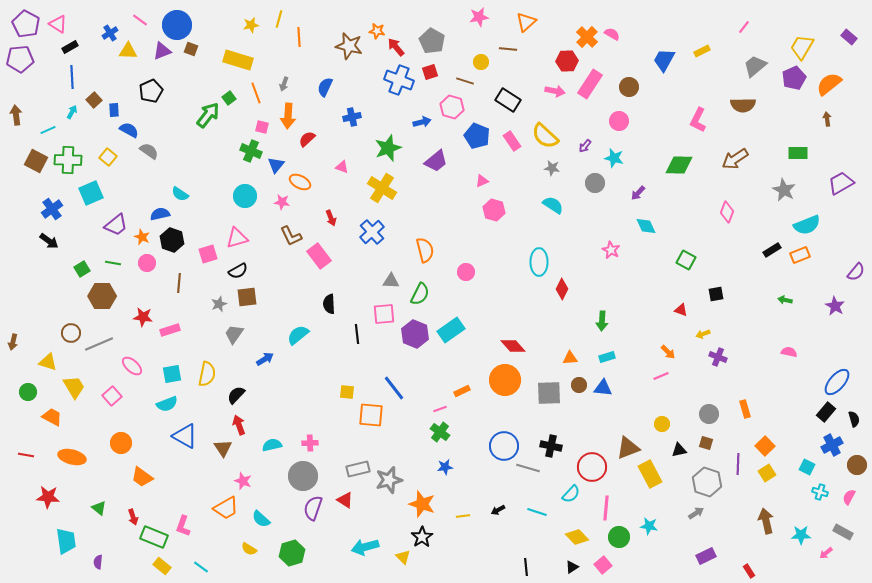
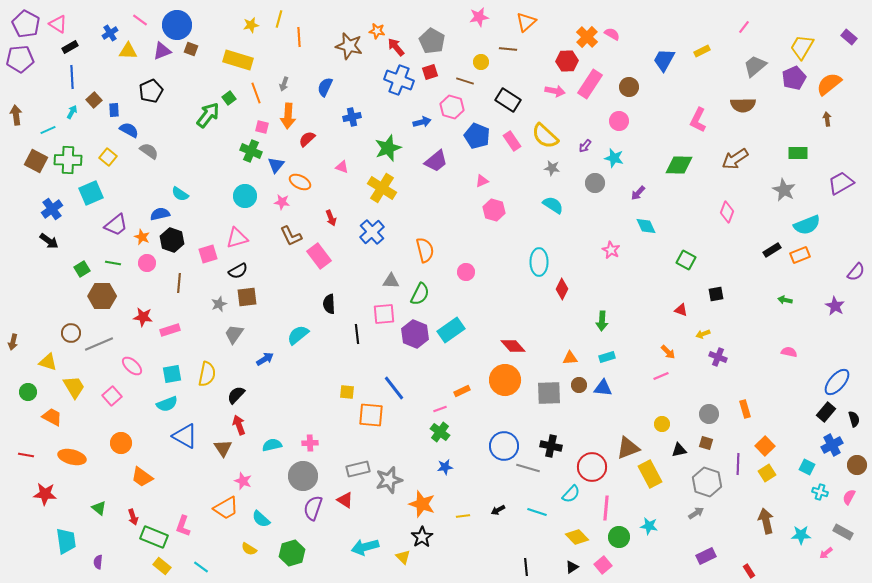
red star at (48, 497): moved 3 px left, 3 px up
